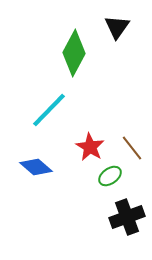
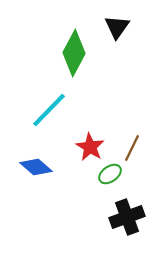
brown line: rotated 64 degrees clockwise
green ellipse: moved 2 px up
